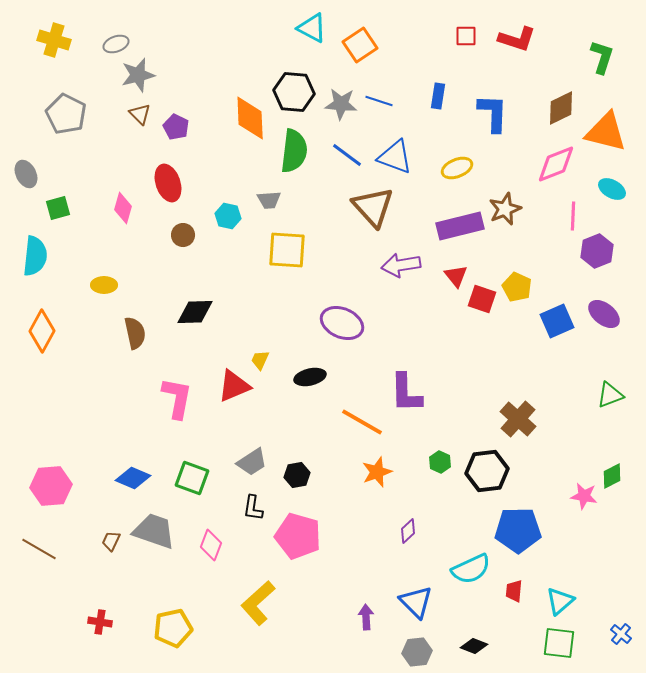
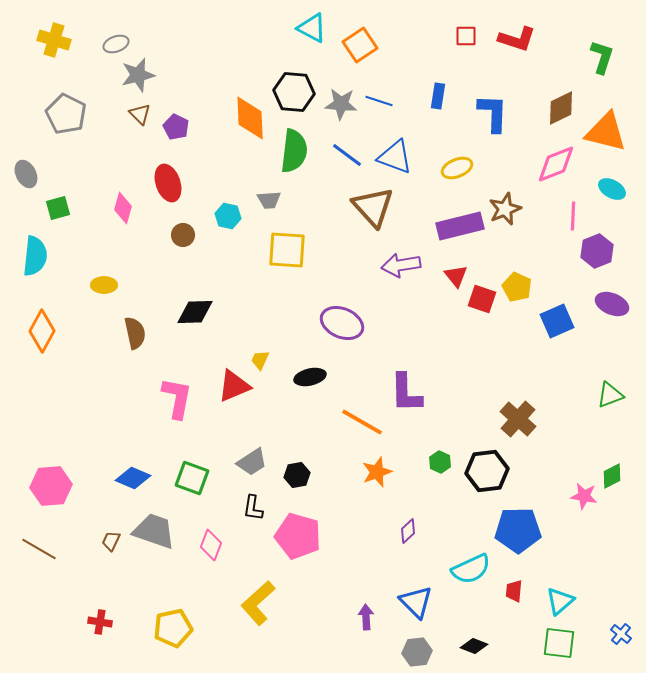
purple ellipse at (604, 314): moved 8 px right, 10 px up; rotated 16 degrees counterclockwise
